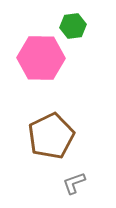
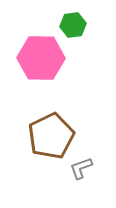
green hexagon: moved 1 px up
gray L-shape: moved 7 px right, 15 px up
